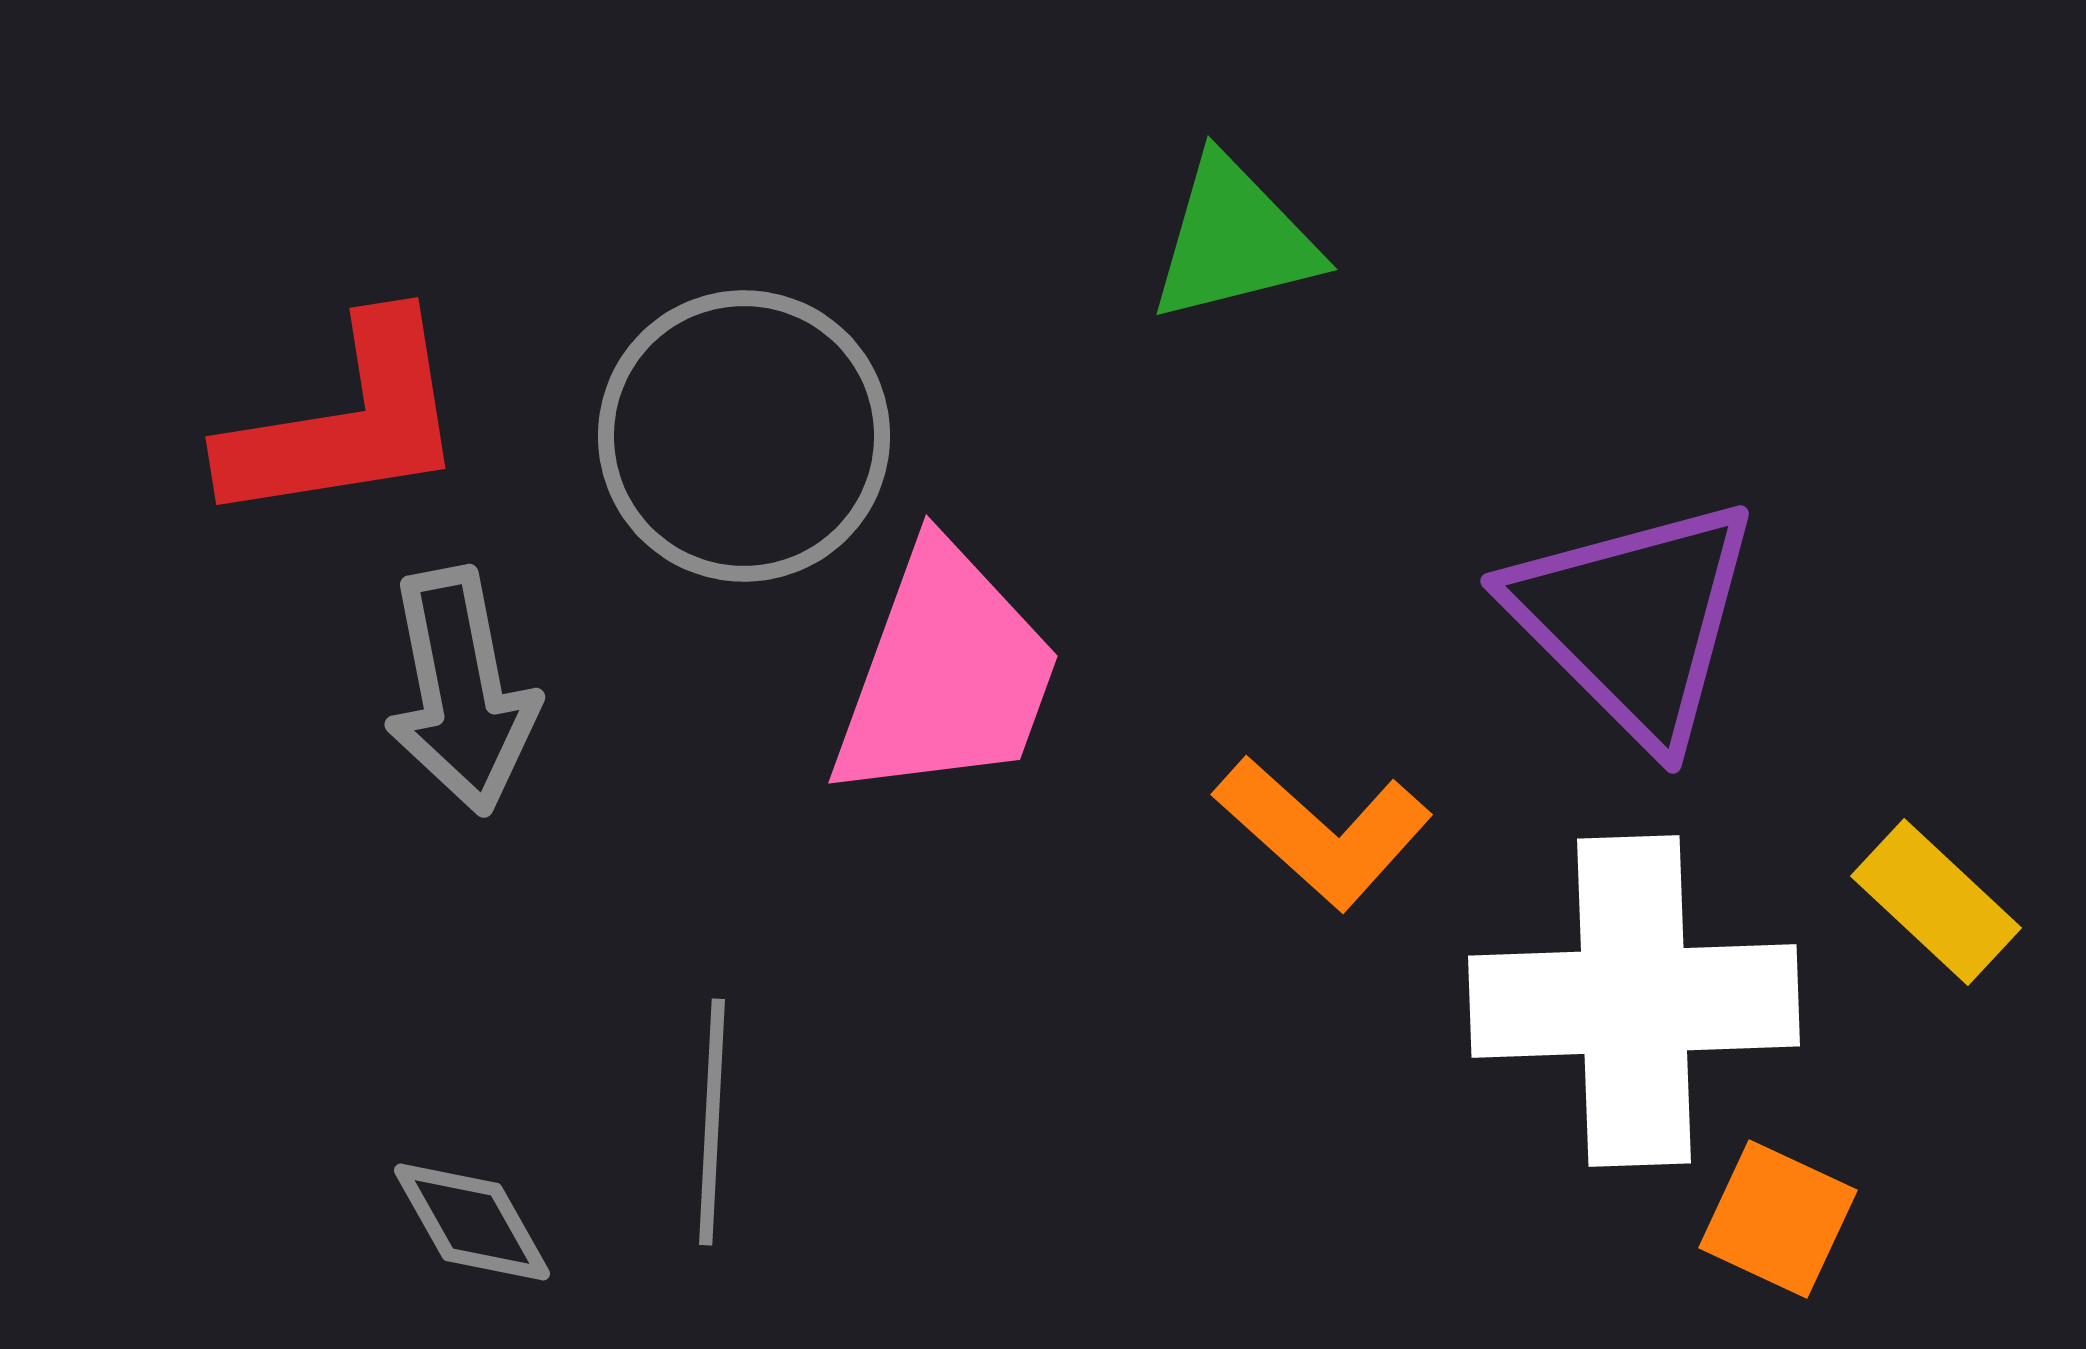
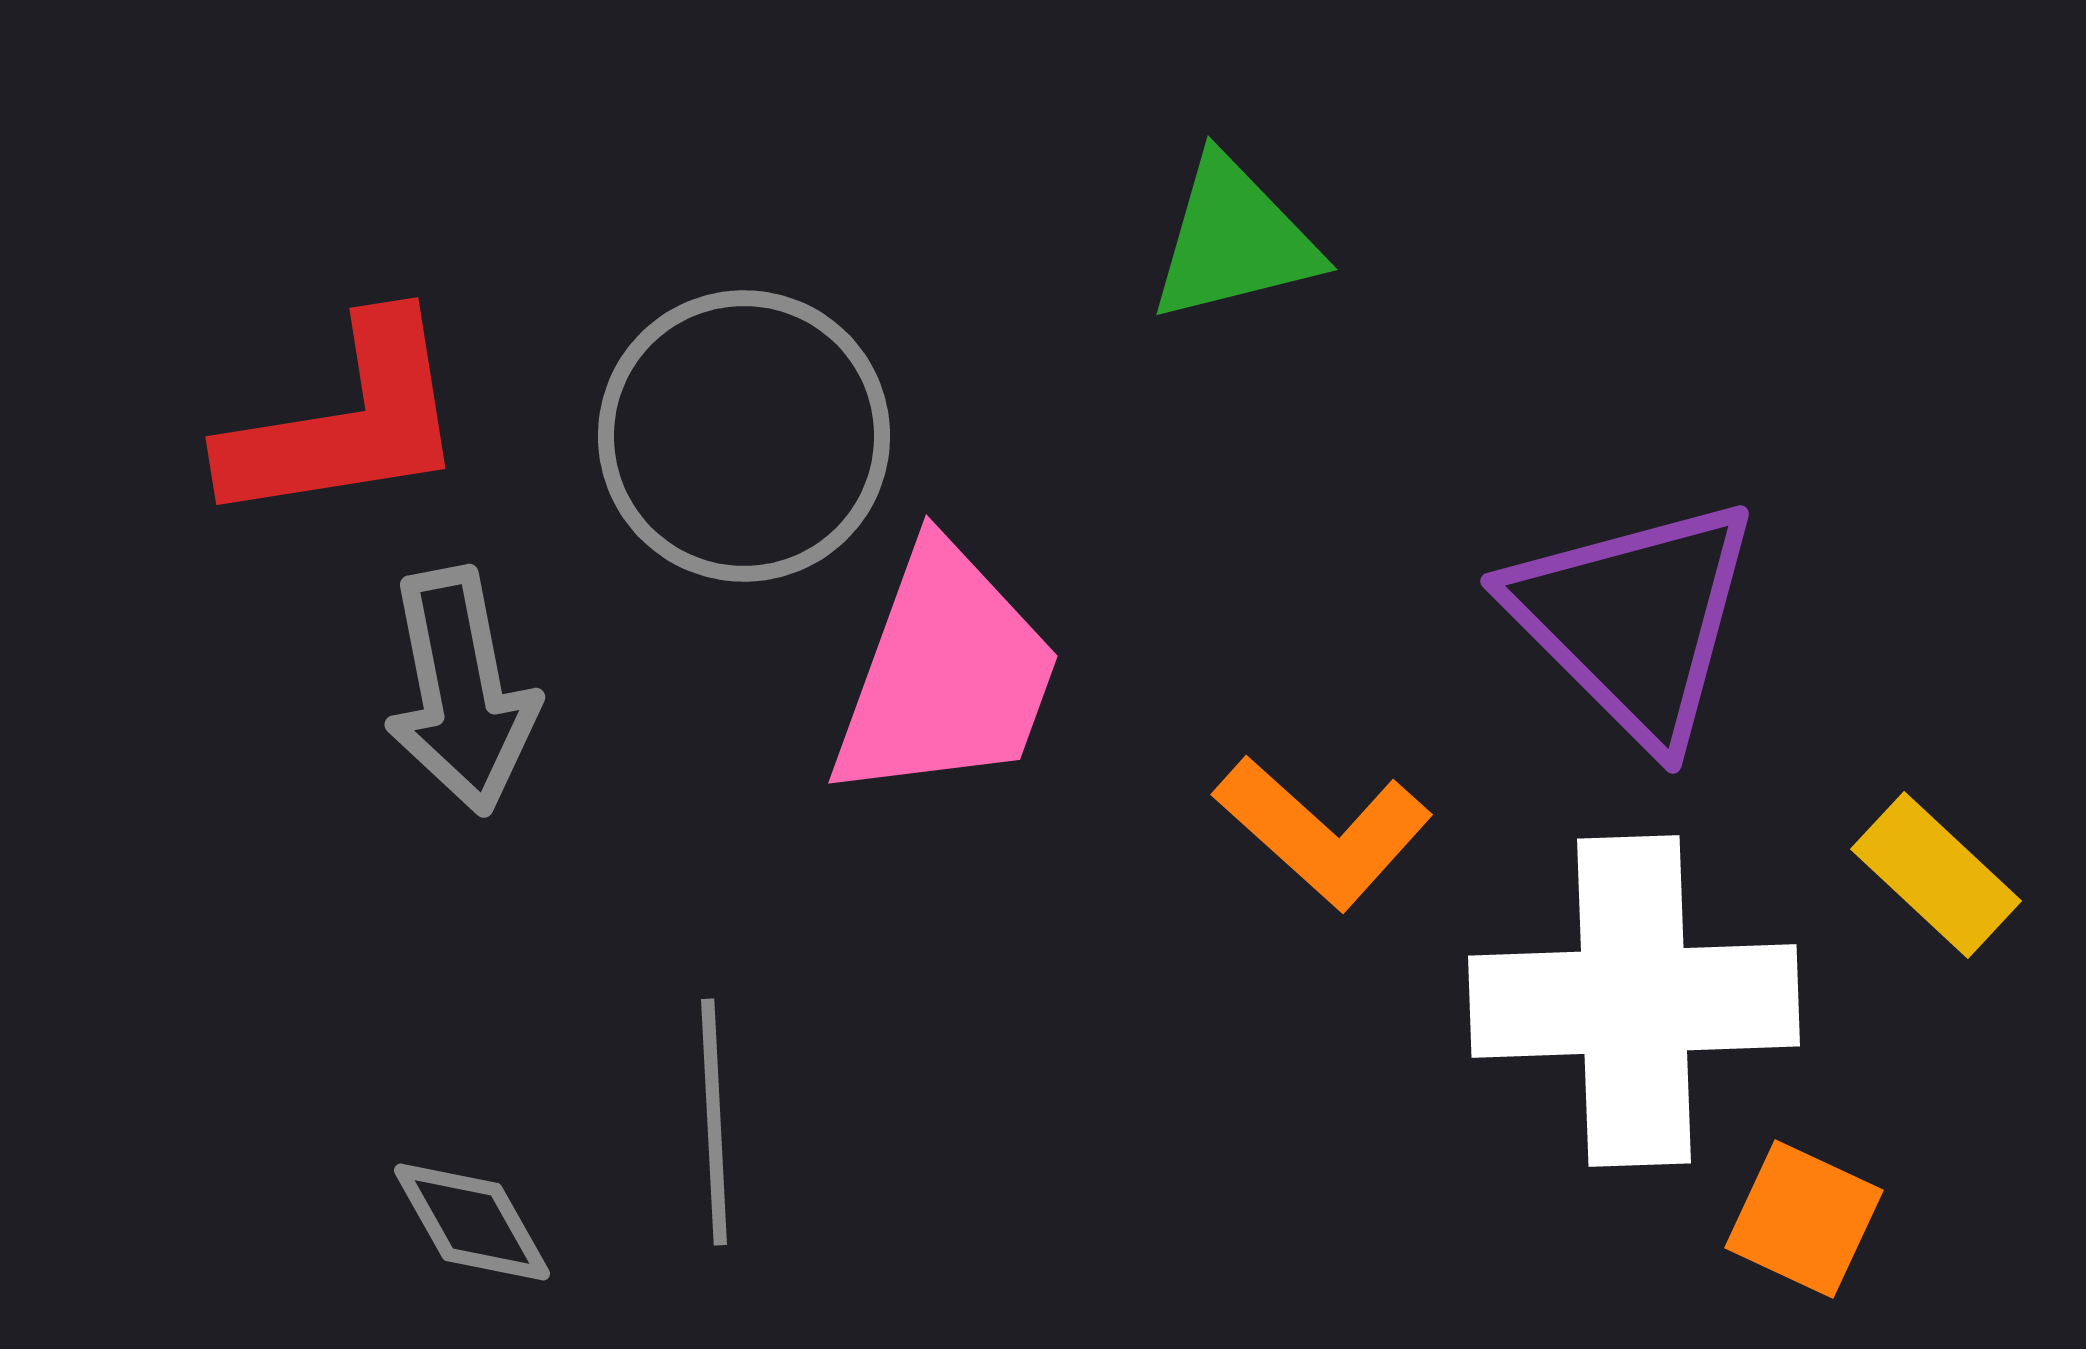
yellow rectangle: moved 27 px up
gray line: moved 2 px right; rotated 6 degrees counterclockwise
orange square: moved 26 px right
